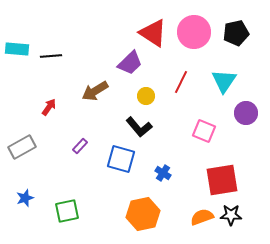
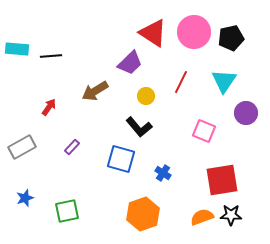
black pentagon: moved 5 px left, 5 px down
purple rectangle: moved 8 px left, 1 px down
orange hexagon: rotated 8 degrees counterclockwise
